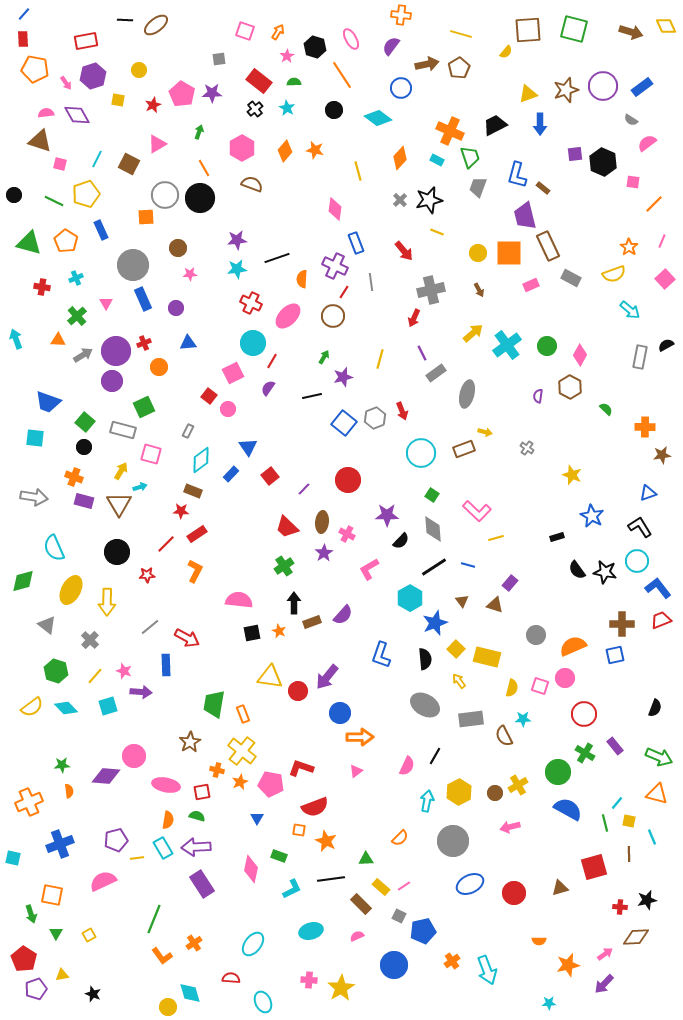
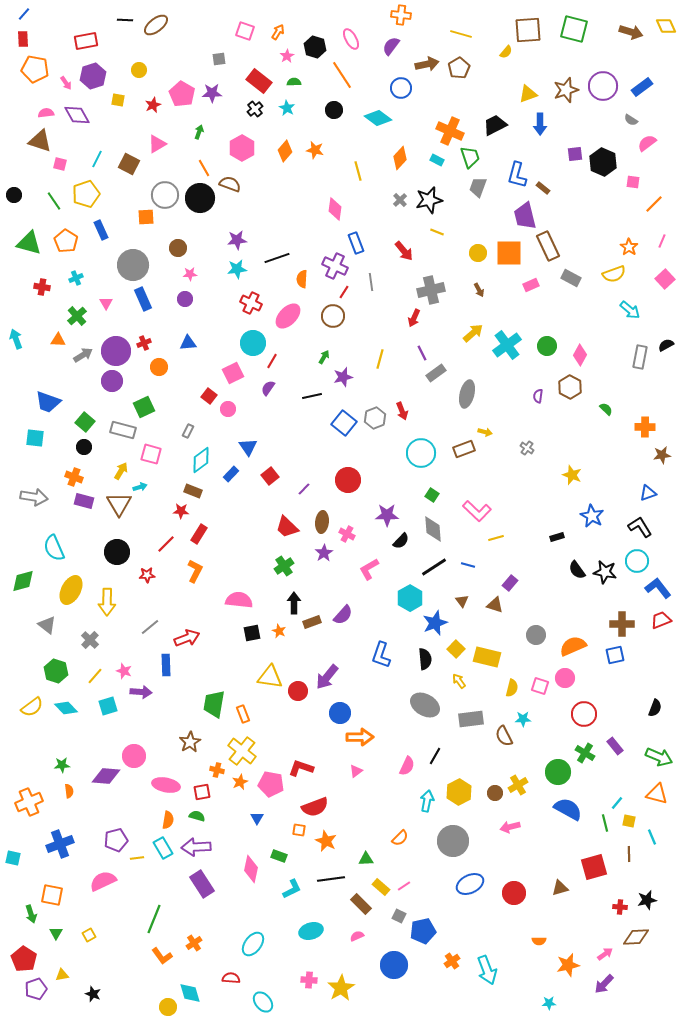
brown semicircle at (252, 184): moved 22 px left
green line at (54, 201): rotated 30 degrees clockwise
purple circle at (176, 308): moved 9 px right, 9 px up
red rectangle at (197, 534): moved 2 px right; rotated 24 degrees counterclockwise
red arrow at (187, 638): rotated 50 degrees counterclockwise
cyan ellipse at (263, 1002): rotated 15 degrees counterclockwise
